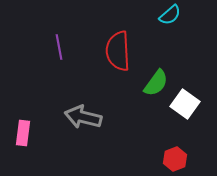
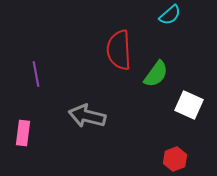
purple line: moved 23 px left, 27 px down
red semicircle: moved 1 px right, 1 px up
green semicircle: moved 9 px up
white square: moved 4 px right, 1 px down; rotated 12 degrees counterclockwise
gray arrow: moved 4 px right, 1 px up
